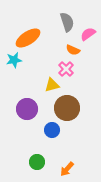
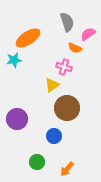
orange semicircle: moved 2 px right, 2 px up
pink cross: moved 2 px left, 2 px up; rotated 28 degrees counterclockwise
yellow triangle: rotated 21 degrees counterclockwise
purple circle: moved 10 px left, 10 px down
blue circle: moved 2 px right, 6 px down
